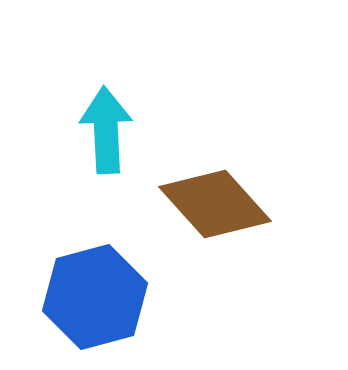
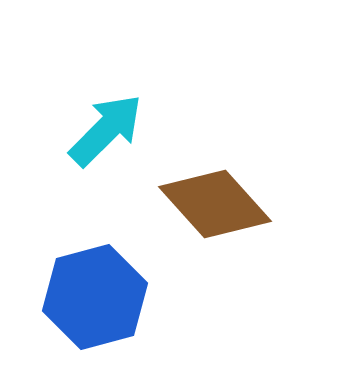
cyan arrow: rotated 48 degrees clockwise
